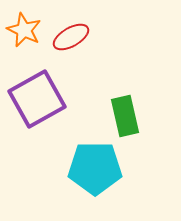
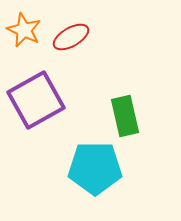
purple square: moved 1 px left, 1 px down
